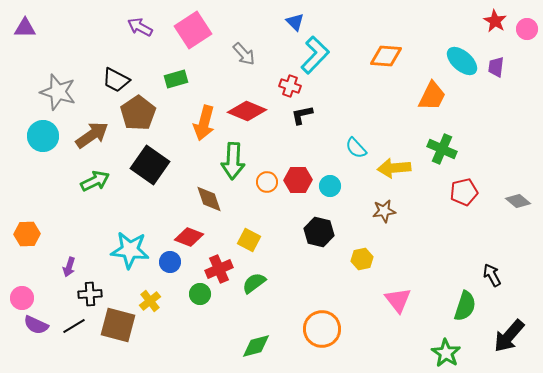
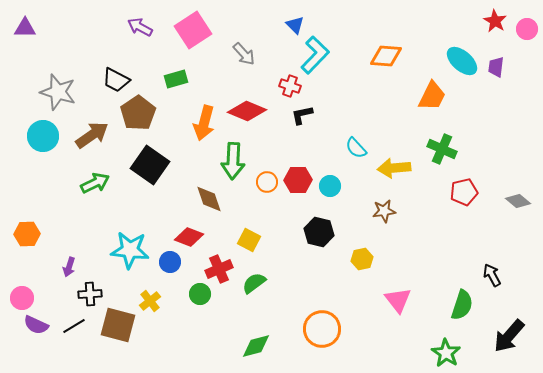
blue triangle at (295, 22): moved 3 px down
green arrow at (95, 181): moved 2 px down
green semicircle at (465, 306): moved 3 px left, 1 px up
